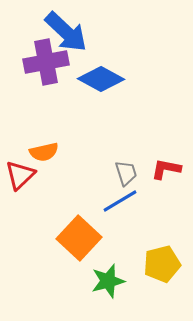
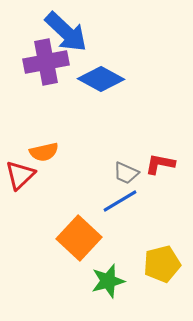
red L-shape: moved 6 px left, 5 px up
gray trapezoid: rotated 132 degrees clockwise
